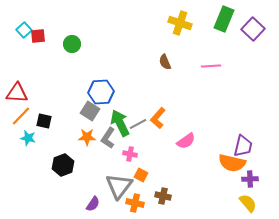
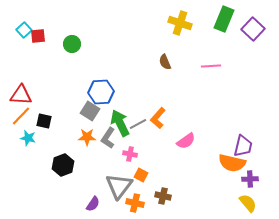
red triangle: moved 4 px right, 2 px down
